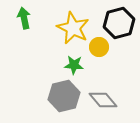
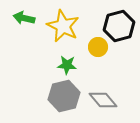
green arrow: rotated 65 degrees counterclockwise
black hexagon: moved 3 px down
yellow star: moved 10 px left, 2 px up
yellow circle: moved 1 px left
green star: moved 7 px left
